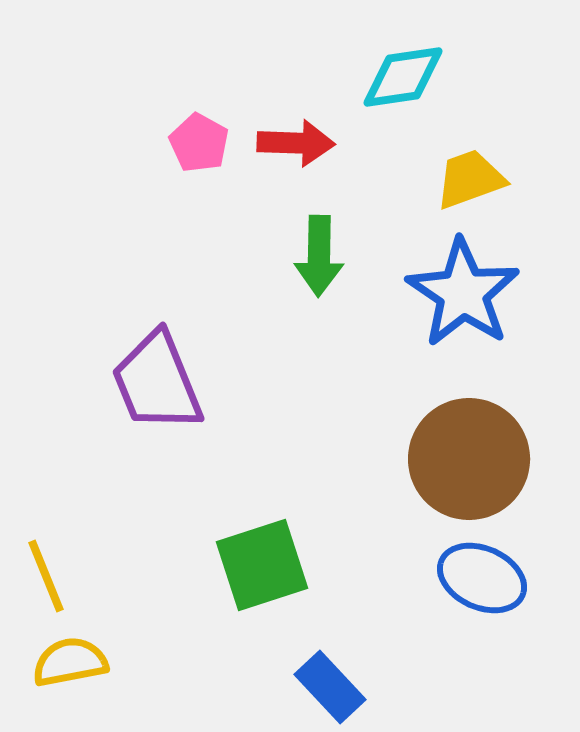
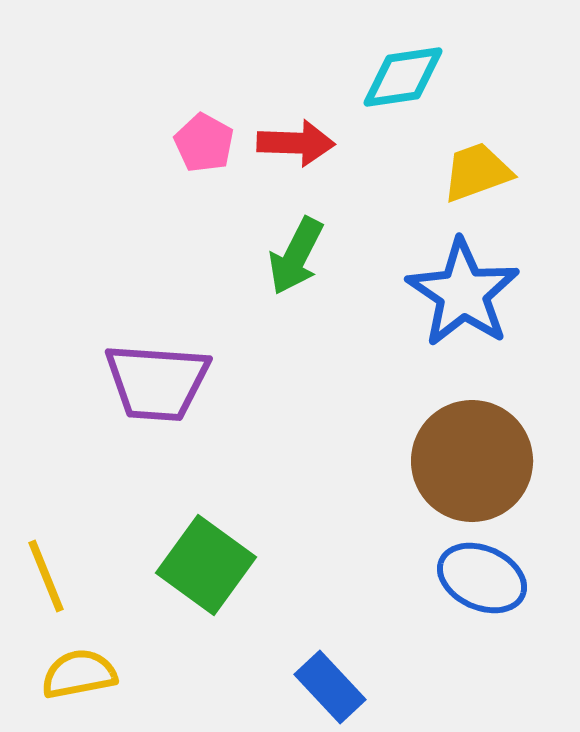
pink pentagon: moved 5 px right
yellow trapezoid: moved 7 px right, 7 px up
green arrow: moved 23 px left; rotated 26 degrees clockwise
purple trapezoid: rotated 64 degrees counterclockwise
brown circle: moved 3 px right, 2 px down
green square: moved 56 px left; rotated 36 degrees counterclockwise
yellow semicircle: moved 9 px right, 12 px down
